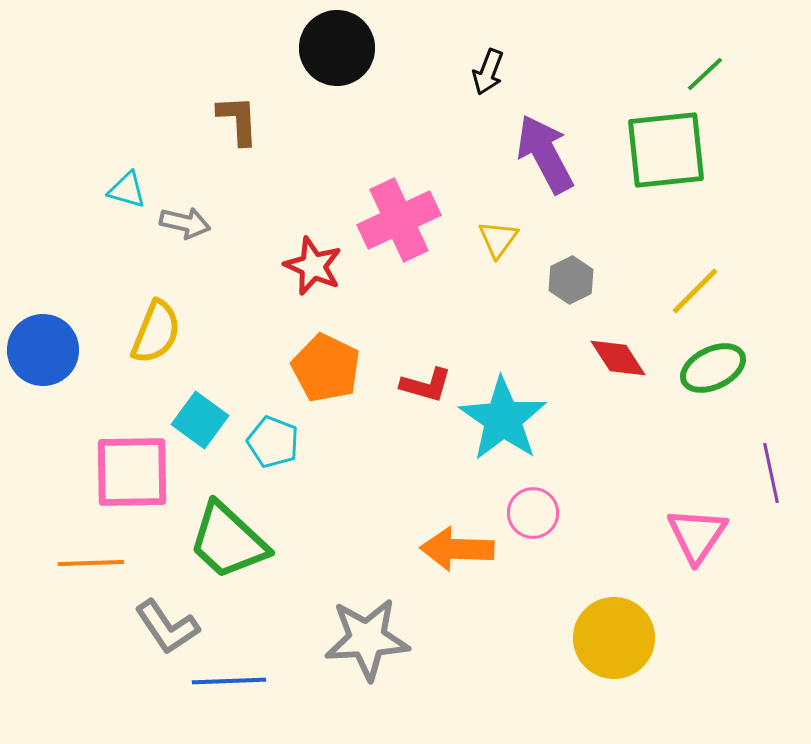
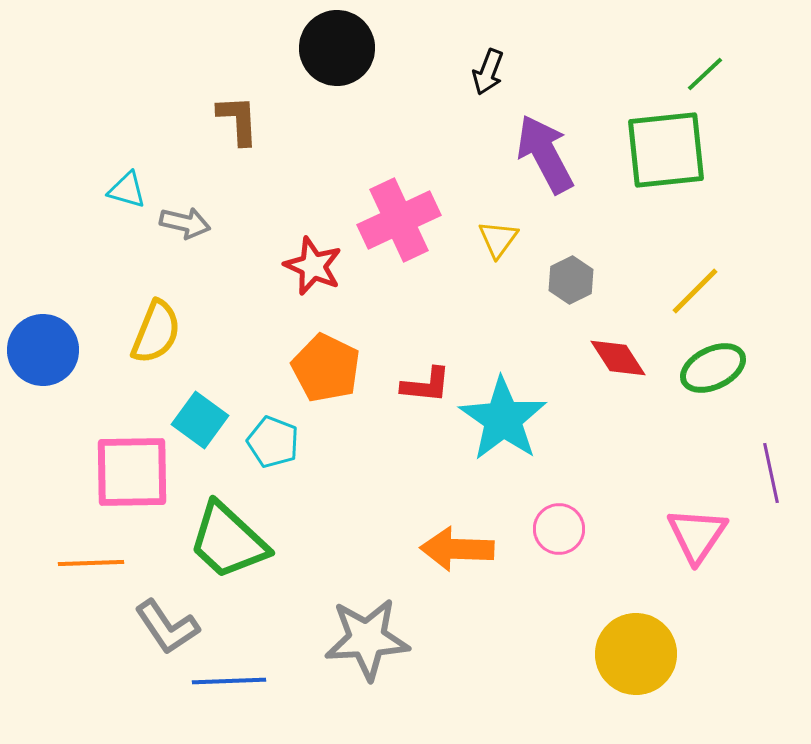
red L-shape: rotated 10 degrees counterclockwise
pink circle: moved 26 px right, 16 px down
yellow circle: moved 22 px right, 16 px down
